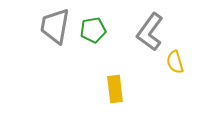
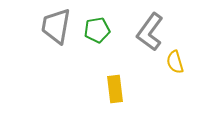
gray trapezoid: moved 1 px right
green pentagon: moved 4 px right
